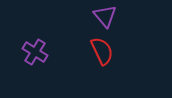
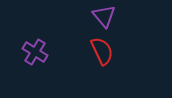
purple triangle: moved 1 px left
